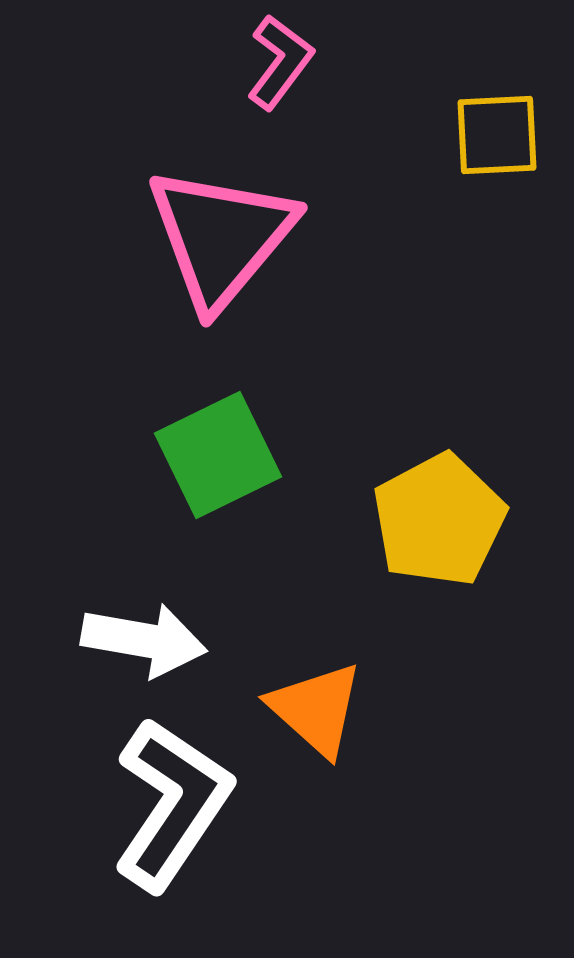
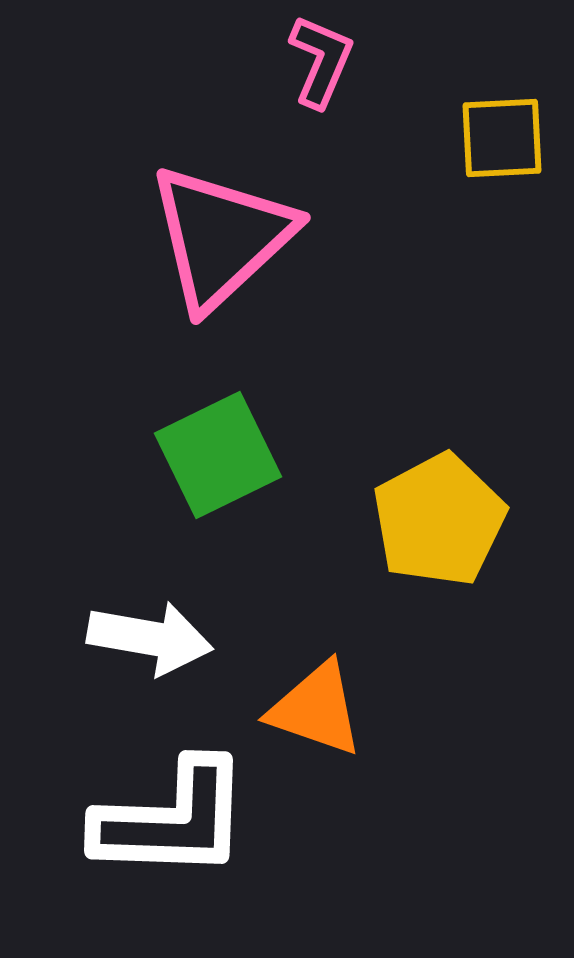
pink L-shape: moved 41 px right, 1 px up; rotated 14 degrees counterclockwise
yellow square: moved 5 px right, 3 px down
pink triangle: rotated 7 degrees clockwise
white arrow: moved 6 px right, 2 px up
orange triangle: rotated 23 degrees counterclockwise
white L-shape: moved 16 px down; rotated 58 degrees clockwise
